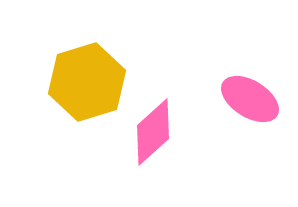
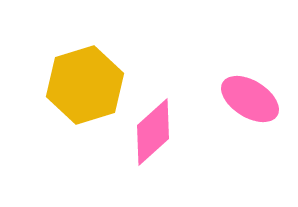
yellow hexagon: moved 2 px left, 3 px down
